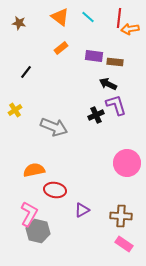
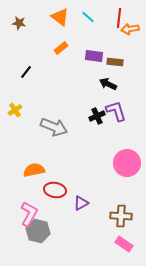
purple L-shape: moved 6 px down
black cross: moved 1 px right, 1 px down
purple triangle: moved 1 px left, 7 px up
